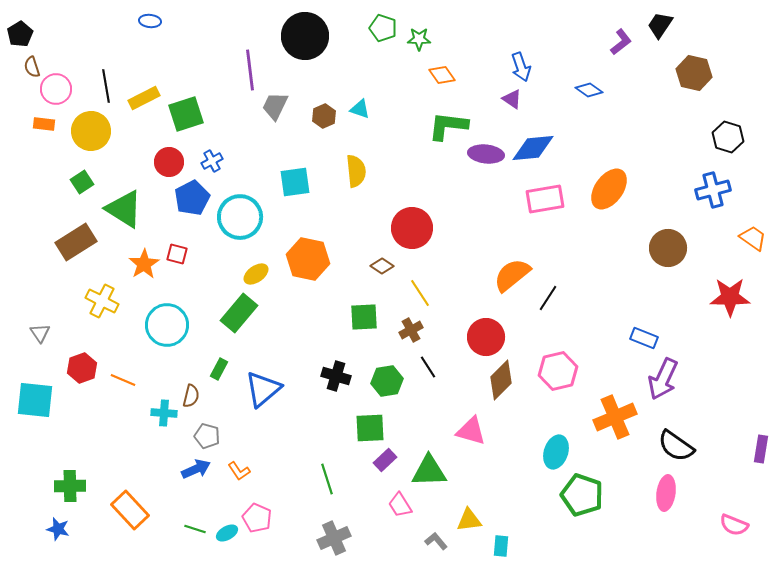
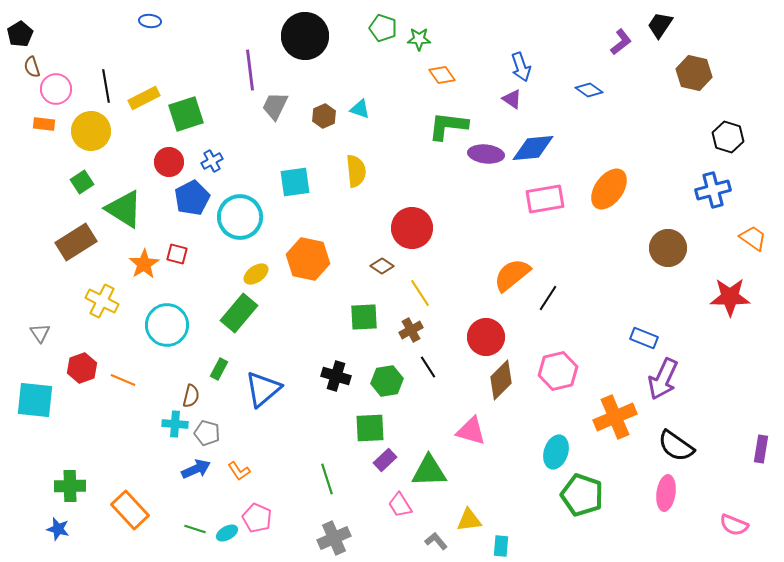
cyan cross at (164, 413): moved 11 px right, 11 px down
gray pentagon at (207, 436): moved 3 px up
